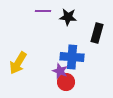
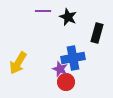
black star: rotated 18 degrees clockwise
blue cross: moved 1 px right, 1 px down; rotated 15 degrees counterclockwise
purple star: moved 2 px up
